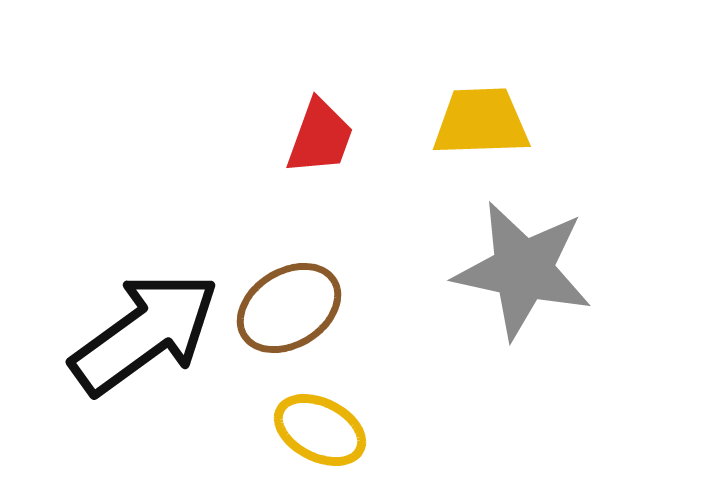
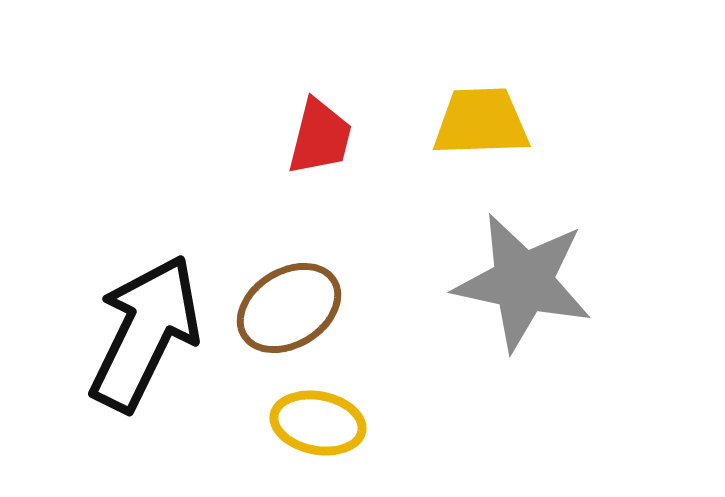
red trapezoid: rotated 6 degrees counterclockwise
gray star: moved 12 px down
black arrow: rotated 28 degrees counterclockwise
yellow ellipse: moved 2 px left, 7 px up; rotated 16 degrees counterclockwise
